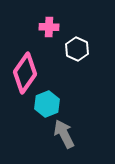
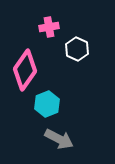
pink cross: rotated 12 degrees counterclockwise
pink diamond: moved 3 px up
gray arrow: moved 5 px left, 5 px down; rotated 144 degrees clockwise
